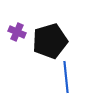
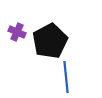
black pentagon: rotated 12 degrees counterclockwise
